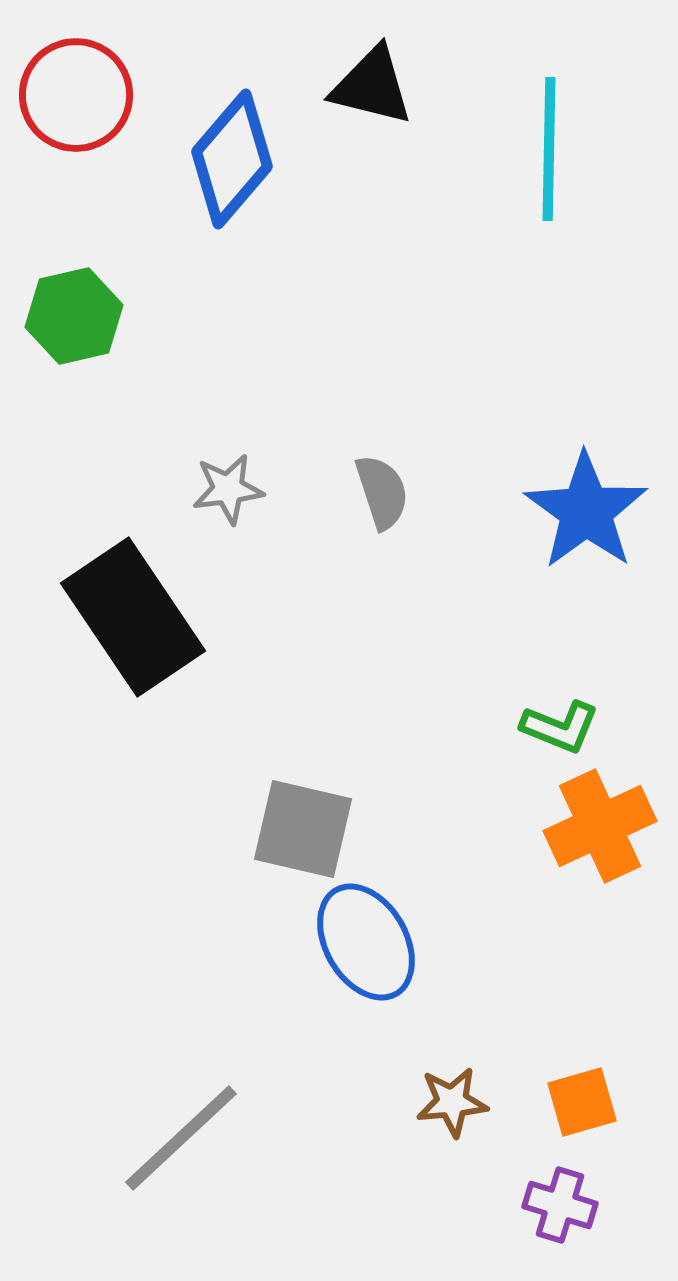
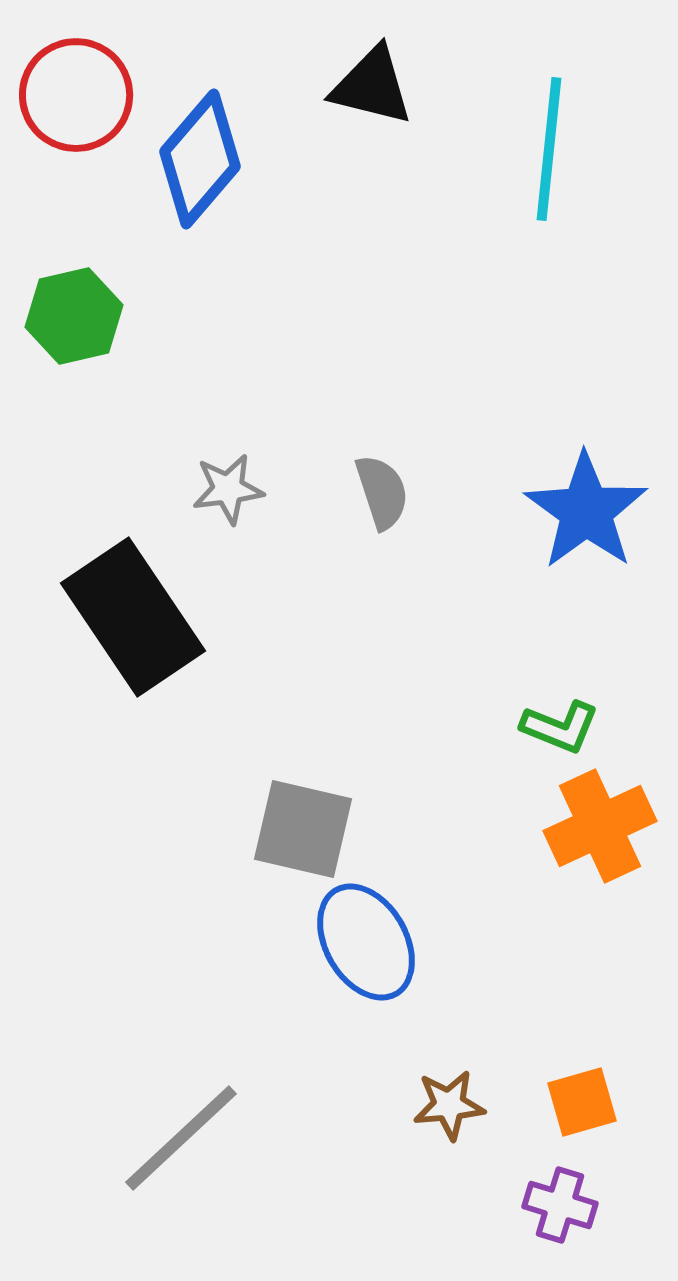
cyan line: rotated 5 degrees clockwise
blue diamond: moved 32 px left
brown star: moved 3 px left, 3 px down
